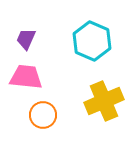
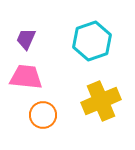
cyan hexagon: rotated 18 degrees clockwise
yellow cross: moved 3 px left
